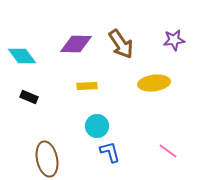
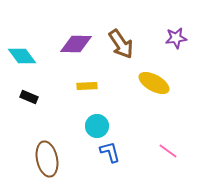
purple star: moved 2 px right, 2 px up
yellow ellipse: rotated 36 degrees clockwise
